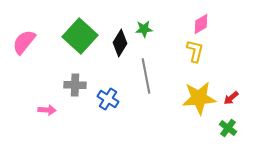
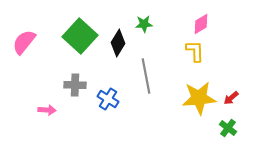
green star: moved 5 px up
black diamond: moved 2 px left
yellow L-shape: rotated 15 degrees counterclockwise
